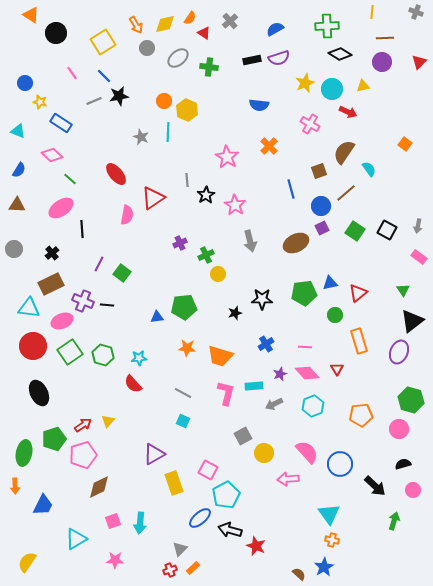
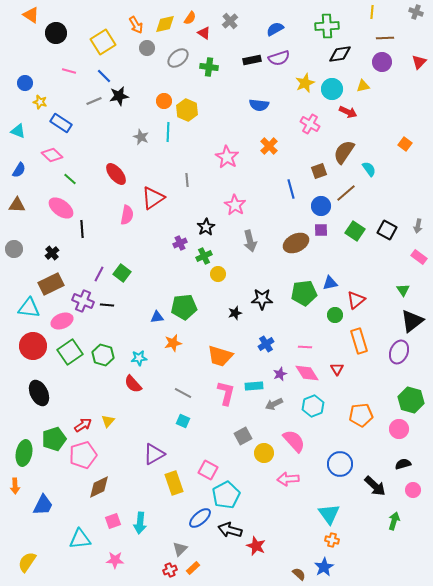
black diamond at (340, 54): rotated 40 degrees counterclockwise
pink line at (72, 73): moved 3 px left, 2 px up; rotated 40 degrees counterclockwise
black star at (206, 195): moved 32 px down
pink ellipse at (61, 208): rotated 70 degrees clockwise
purple square at (322, 228): moved 1 px left, 2 px down; rotated 24 degrees clockwise
green cross at (206, 255): moved 2 px left, 1 px down
purple line at (99, 264): moved 10 px down
red triangle at (358, 293): moved 2 px left, 7 px down
orange star at (187, 348): moved 14 px left, 5 px up; rotated 18 degrees counterclockwise
pink diamond at (307, 373): rotated 10 degrees clockwise
pink semicircle at (307, 452): moved 13 px left, 11 px up
cyan triangle at (76, 539): moved 4 px right; rotated 25 degrees clockwise
